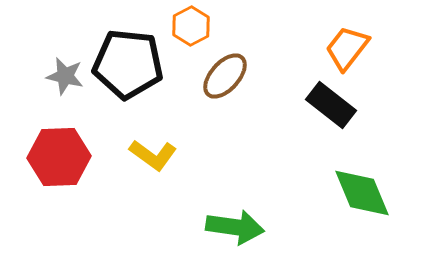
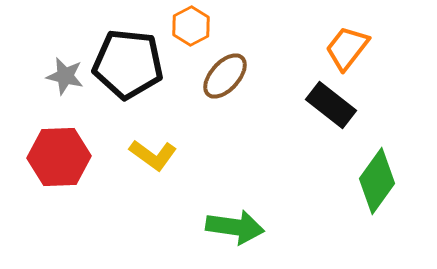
green diamond: moved 15 px right, 12 px up; rotated 58 degrees clockwise
